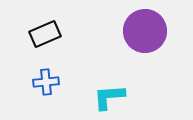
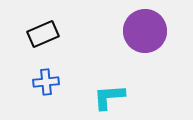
black rectangle: moved 2 px left
